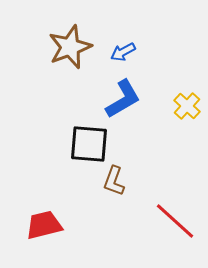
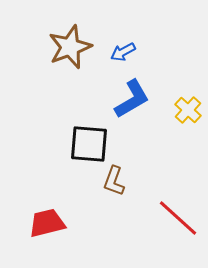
blue L-shape: moved 9 px right
yellow cross: moved 1 px right, 4 px down
red line: moved 3 px right, 3 px up
red trapezoid: moved 3 px right, 2 px up
